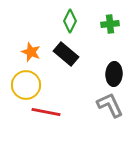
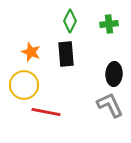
green cross: moved 1 px left
black rectangle: rotated 45 degrees clockwise
yellow circle: moved 2 px left
